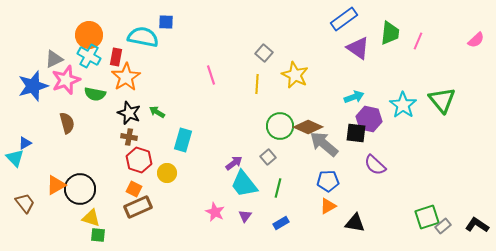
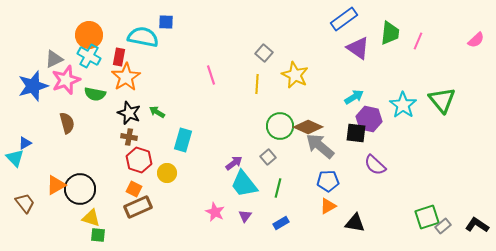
red rectangle at (116, 57): moved 3 px right
cyan arrow at (354, 97): rotated 12 degrees counterclockwise
gray arrow at (324, 144): moved 4 px left, 2 px down
